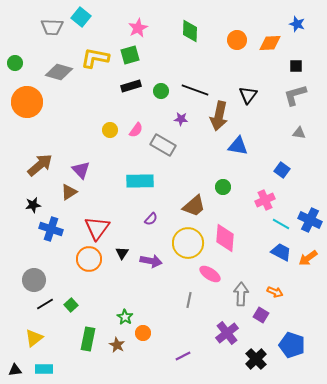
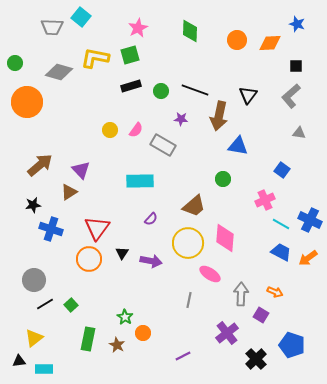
gray L-shape at (295, 95): moved 4 px left, 1 px down; rotated 25 degrees counterclockwise
green circle at (223, 187): moved 8 px up
black triangle at (15, 370): moved 4 px right, 9 px up
